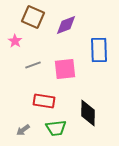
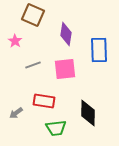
brown square: moved 2 px up
purple diamond: moved 9 px down; rotated 60 degrees counterclockwise
gray arrow: moved 7 px left, 17 px up
